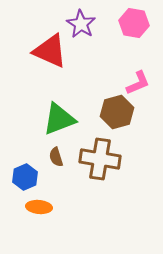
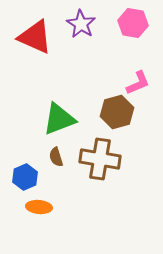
pink hexagon: moved 1 px left
red triangle: moved 15 px left, 14 px up
